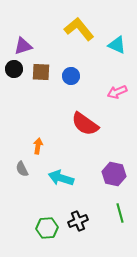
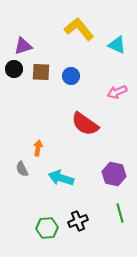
orange arrow: moved 2 px down
